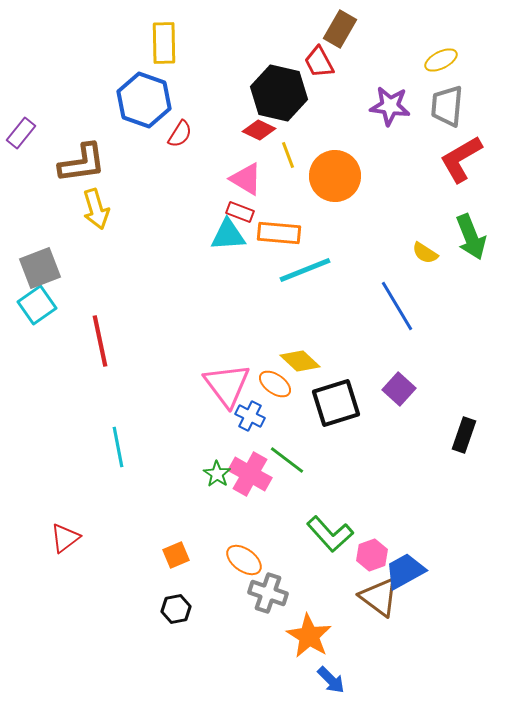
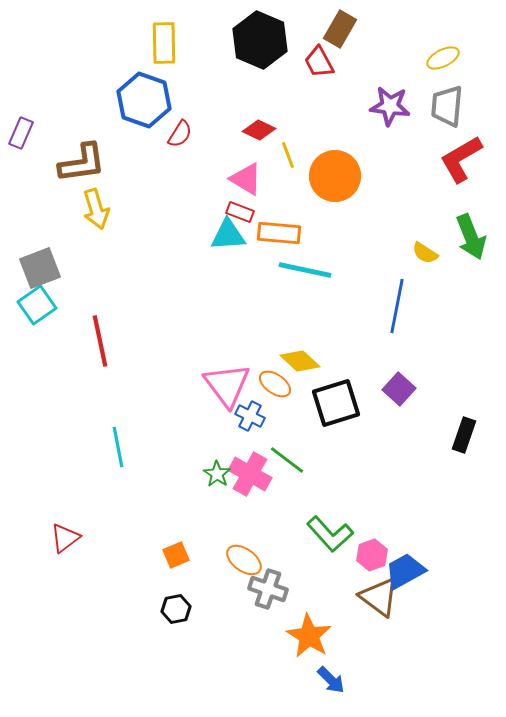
yellow ellipse at (441, 60): moved 2 px right, 2 px up
black hexagon at (279, 93): moved 19 px left, 53 px up; rotated 10 degrees clockwise
purple rectangle at (21, 133): rotated 16 degrees counterclockwise
cyan line at (305, 270): rotated 34 degrees clockwise
blue line at (397, 306): rotated 42 degrees clockwise
gray cross at (268, 593): moved 4 px up
